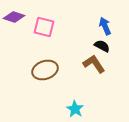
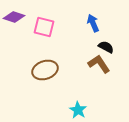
blue arrow: moved 12 px left, 3 px up
black semicircle: moved 4 px right, 1 px down
brown L-shape: moved 5 px right
cyan star: moved 3 px right, 1 px down
